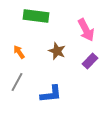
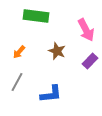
orange arrow: rotated 104 degrees counterclockwise
